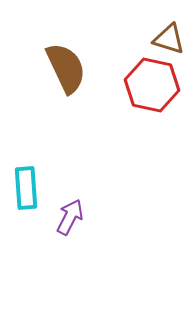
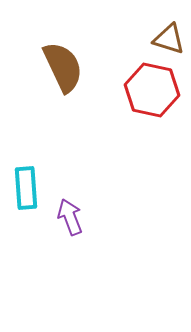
brown semicircle: moved 3 px left, 1 px up
red hexagon: moved 5 px down
purple arrow: rotated 48 degrees counterclockwise
